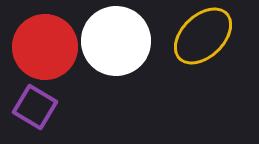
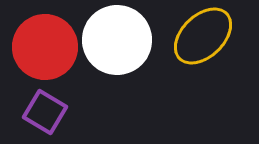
white circle: moved 1 px right, 1 px up
purple square: moved 10 px right, 5 px down
